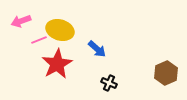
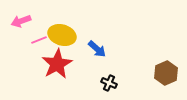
yellow ellipse: moved 2 px right, 5 px down
